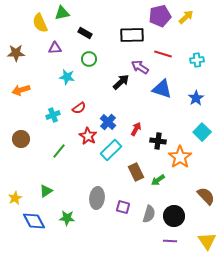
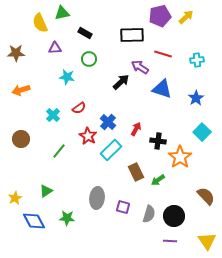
cyan cross at (53, 115): rotated 24 degrees counterclockwise
